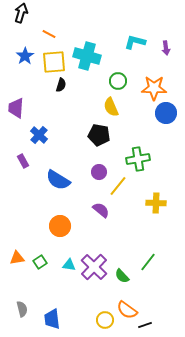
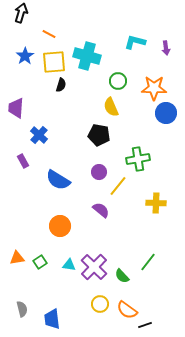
yellow circle: moved 5 px left, 16 px up
